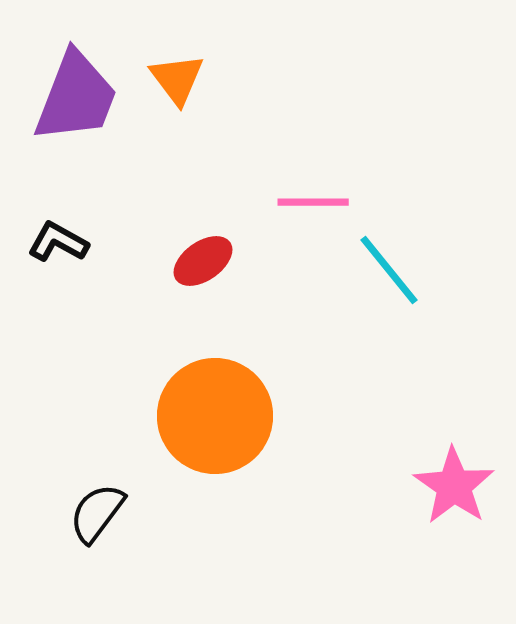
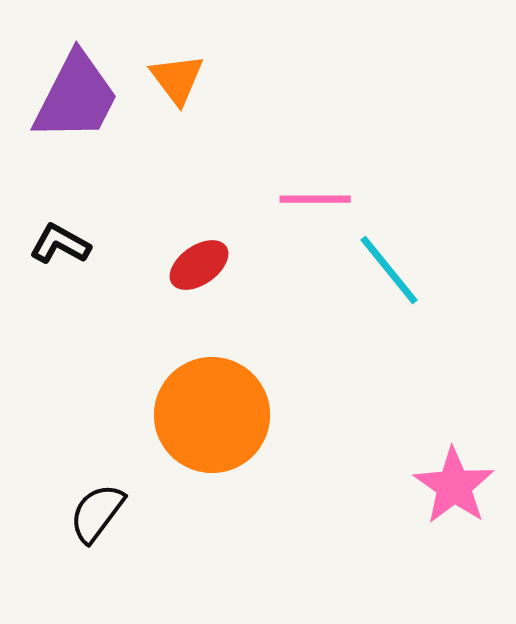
purple trapezoid: rotated 6 degrees clockwise
pink line: moved 2 px right, 3 px up
black L-shape: moved 2 px right, 2 px down
red ellipse: moved 4 px left, 4 px down
orange circle: moved 3 px left, 1 px up
